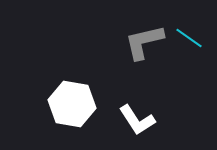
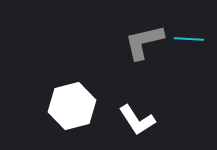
cyan line: moved 1 px down; rotated 32 degrees counterclockwise
white hexagon: moved 2 px down; rotated 24 degrees counterclockwise
